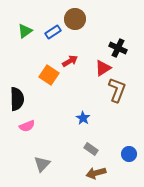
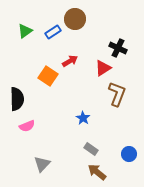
orange square: moved 1 px left, 1 px down
brown L-shape: moved 4 px down
brown arrow: moved 1 px right, 1 px up; rotated 54 degrees clockwise
